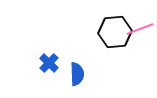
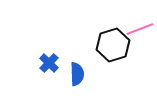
black hexagon: moved 2 px left, 13 px down; rotated 12 degrees counterclockwise
